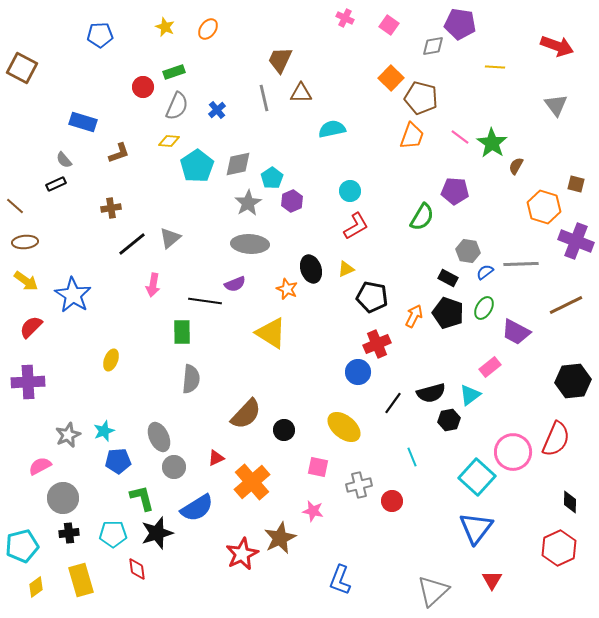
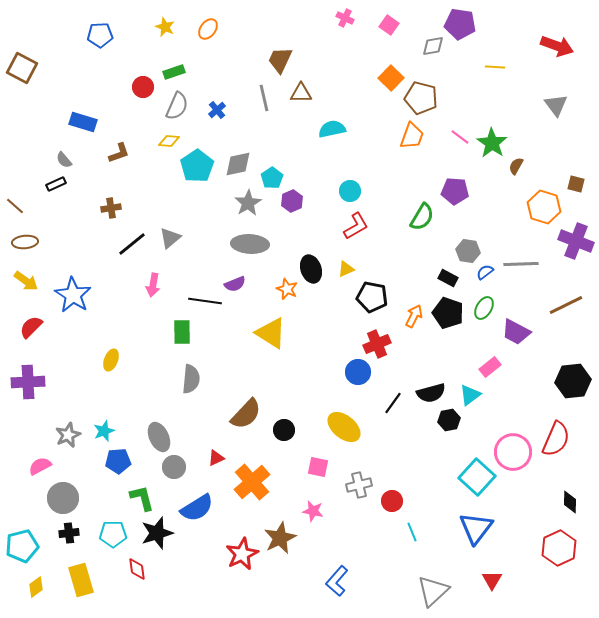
cyan line at (412, 457): moved 75 px down
blue L-shape at (340, 580): moved 3 px left, 1 px down; rotated 20 degrees clockwise
